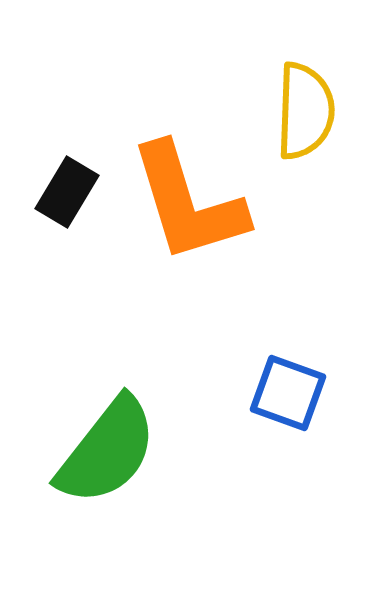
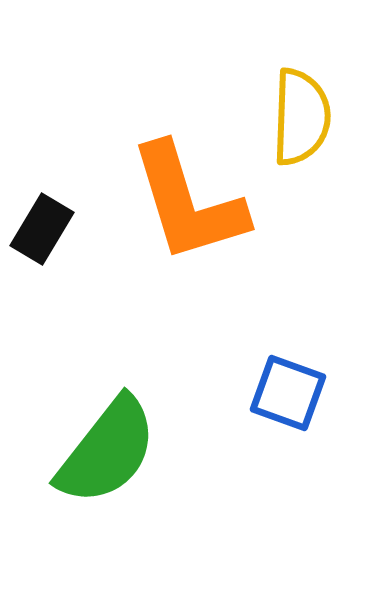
yellow semicircle: moved 4 px left, 6 px down
black rectangle: moved 25 px left, 37 px down
